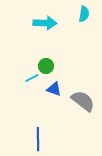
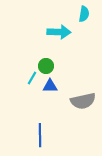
cyan arrow: moved 14 px right, 9 px down
cyan line: rotated 32 degrees counterclockwise
blue triangle: moved 4 px left, 3 px up; rotated 21 degrees counterclockwise
gray semicircle: rotated 130 degrees clockwise
blue line: moved 2 px right, 4 px up
